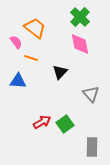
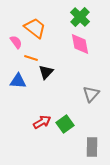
black triangle: moved 14 px left
gray triangle: rotated 24 degrees clockwise
